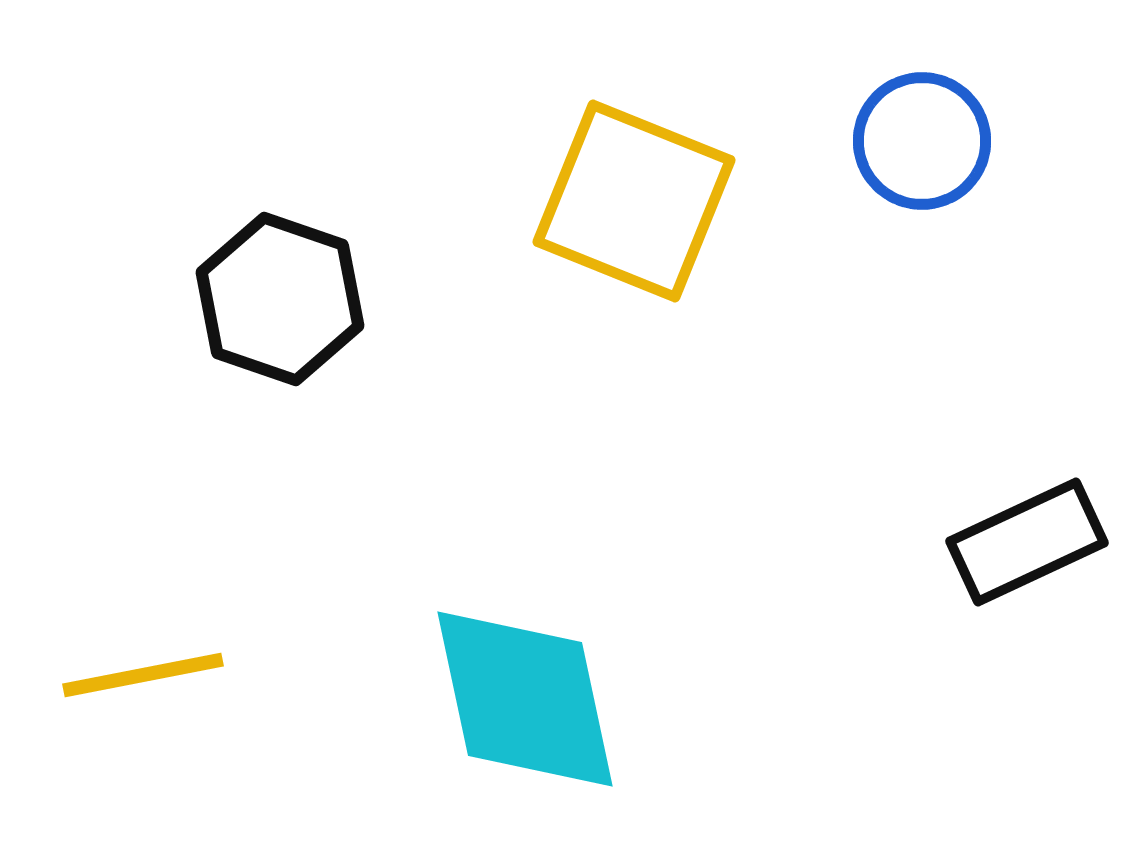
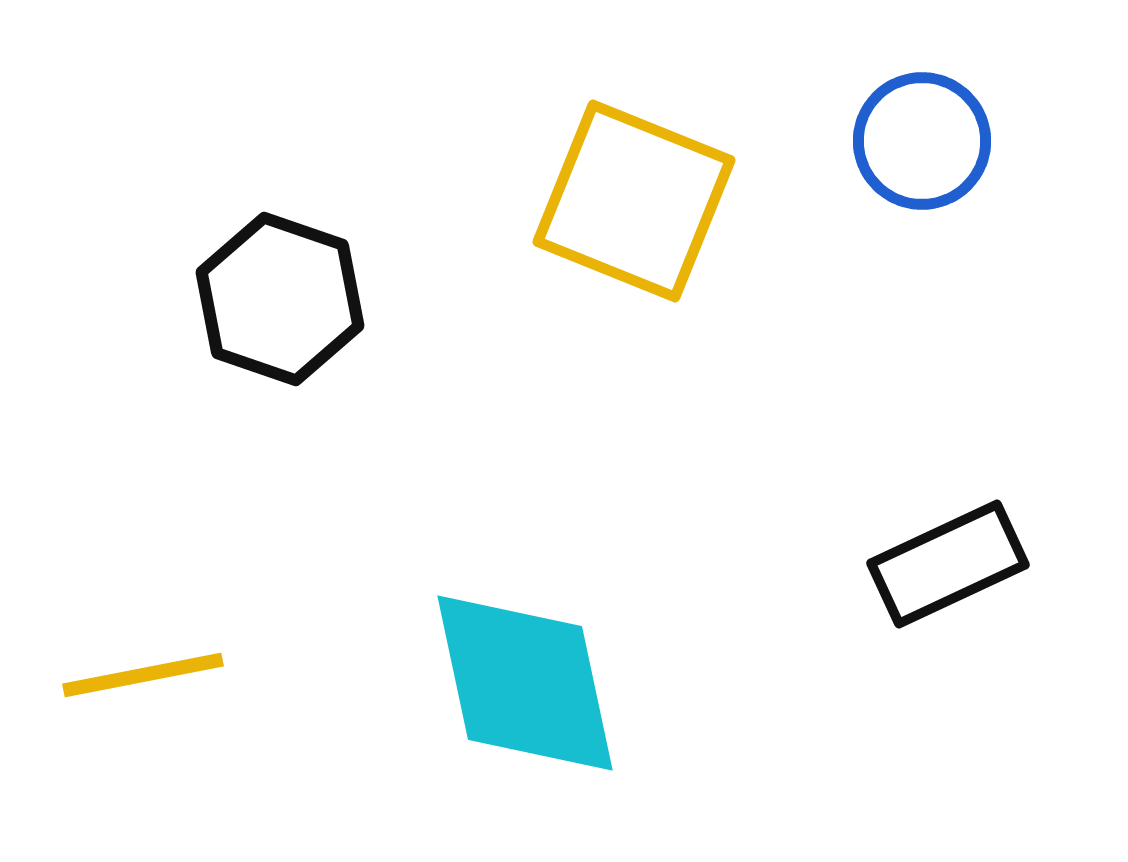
black rectangle: moved 79 px left, 22 px down
cyan diamond: moved 16 px up
